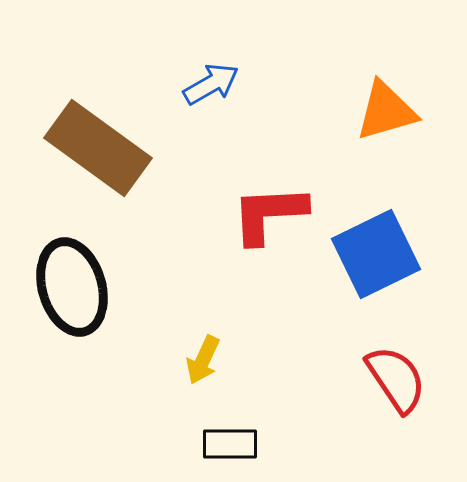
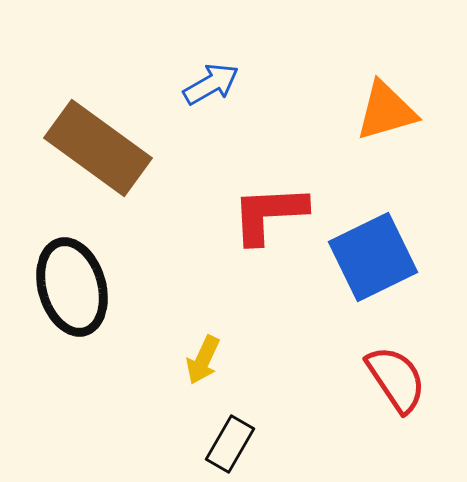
blue square: moved 3 px left, 3 px down
black rectangle: rotated 60 degrees counterclockwise
